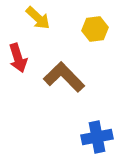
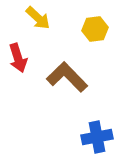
brown L-shape: moved 3 px right
